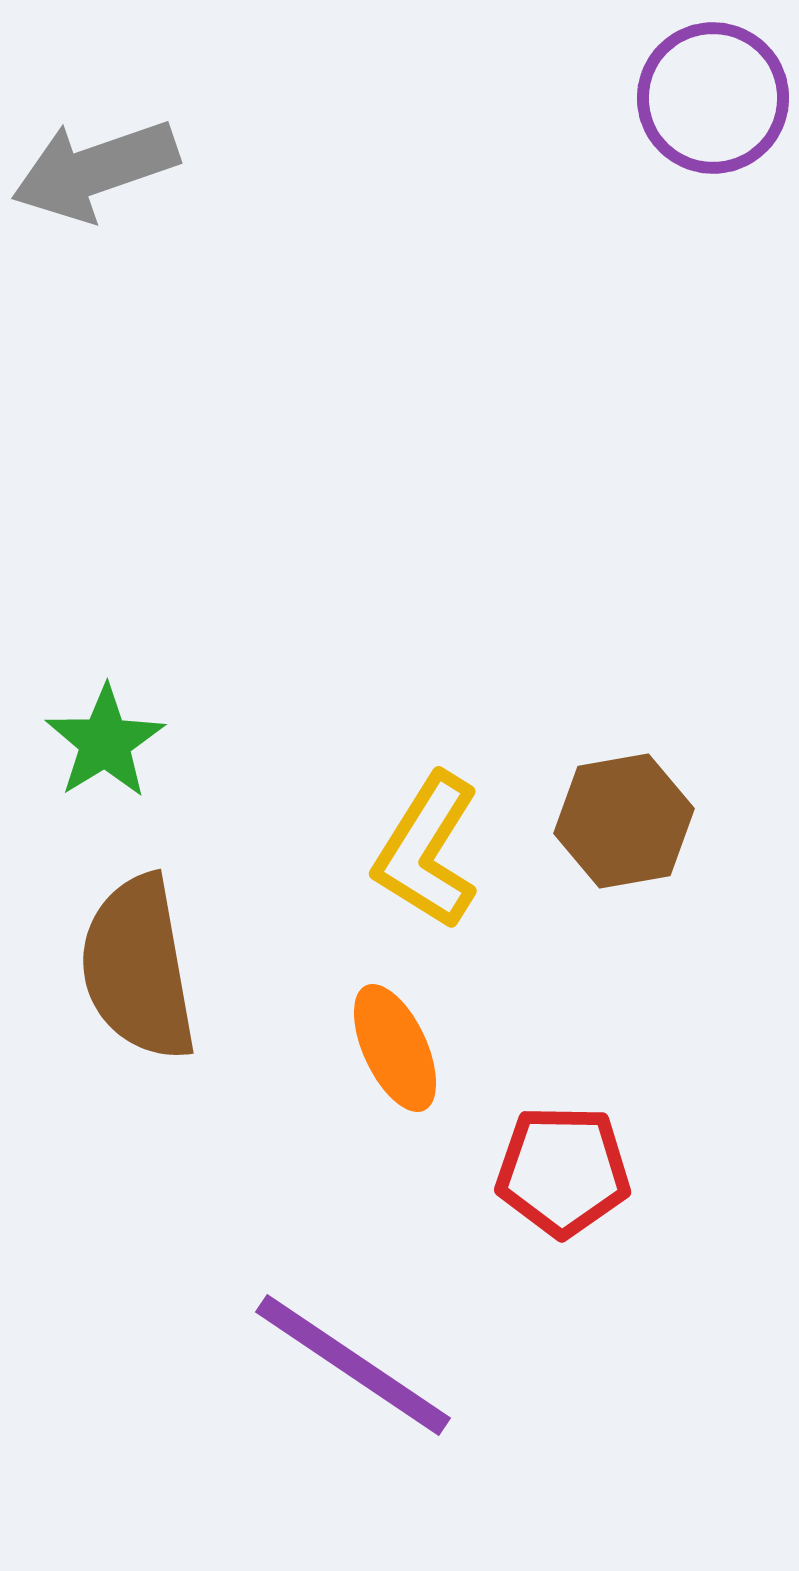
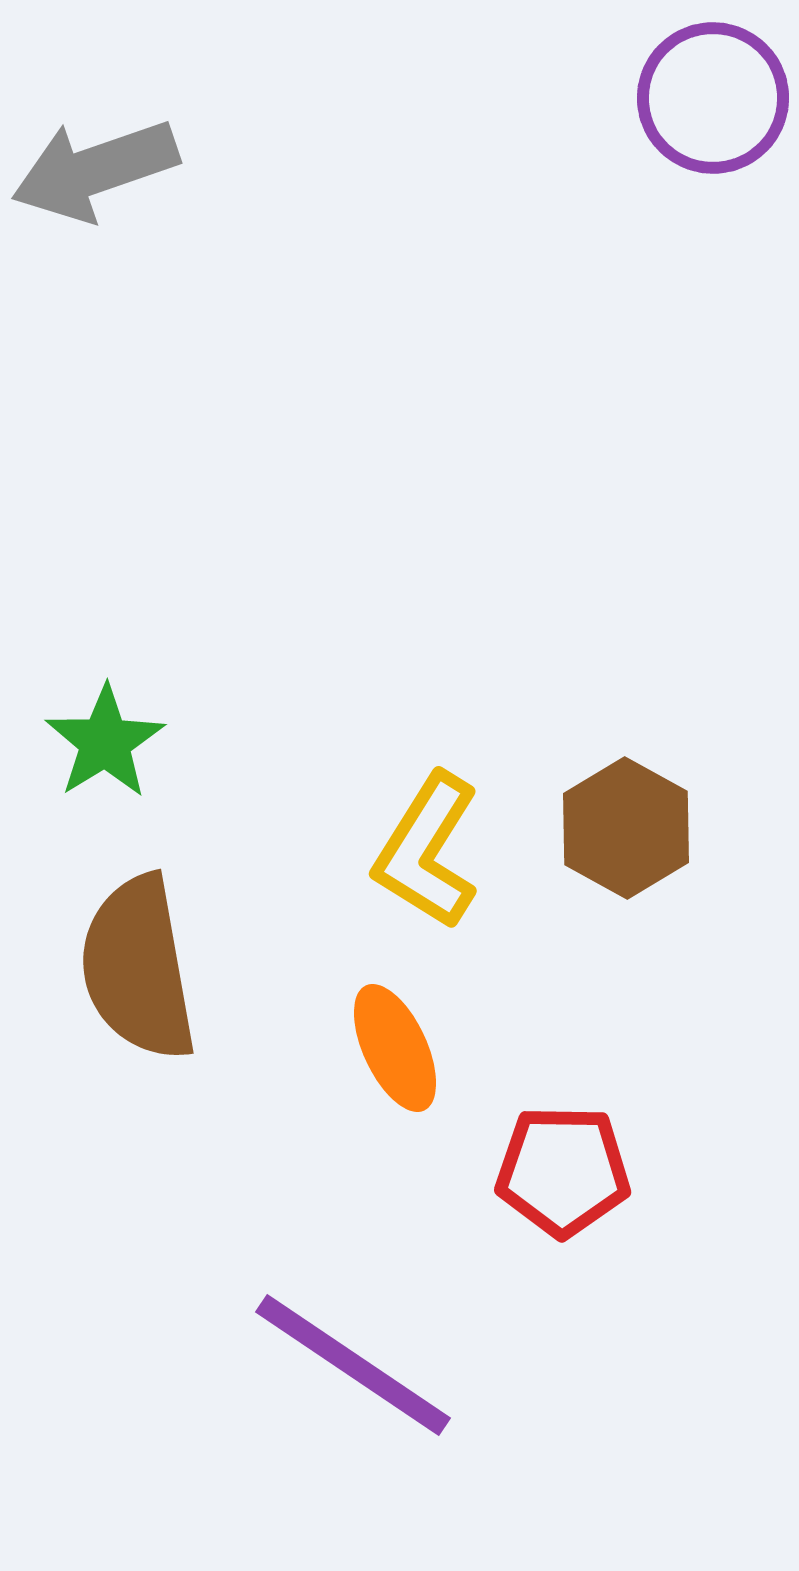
brown hexagon: moved 2 px right, 7 px down; rotated 21 degrees counterclockwise
